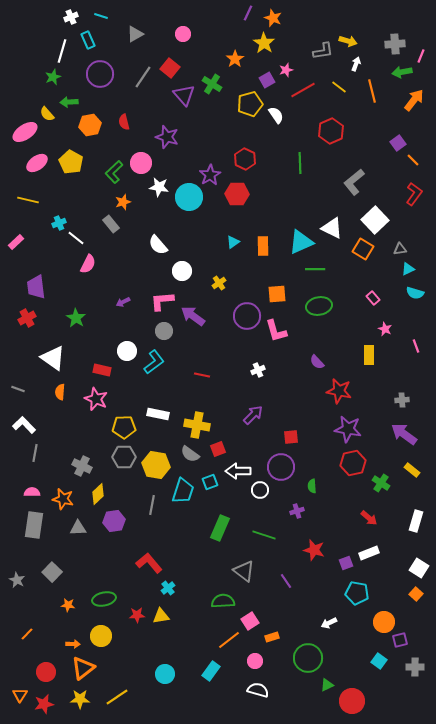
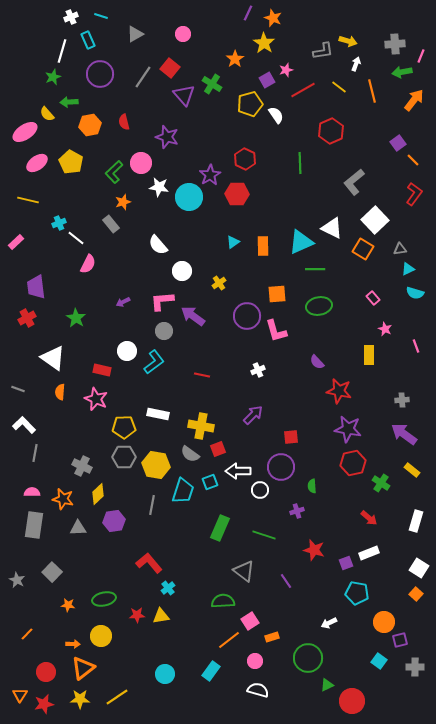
yellow cross at (197, 425): moved 4 px right, 1 px down
